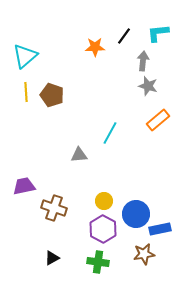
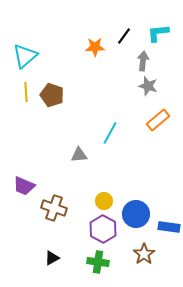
purple trapezoid: rotated 145 degrees counterclockwise
blue rectangle: moved 9 px right, 2 px up; rotated 20 degrees clockwise
brown star: rotated 25 degrees counterclockwise
